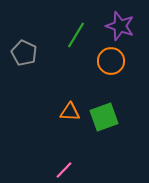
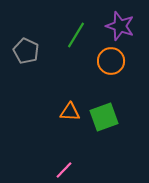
gray pentagon: moved 2 px right, 2 px up
